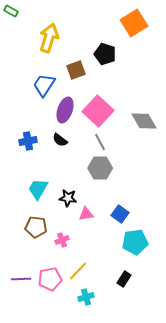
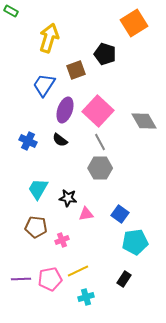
blue cross: rotated 36 degrees clockwise
yellow line: rotated 20 degrees clockwise
